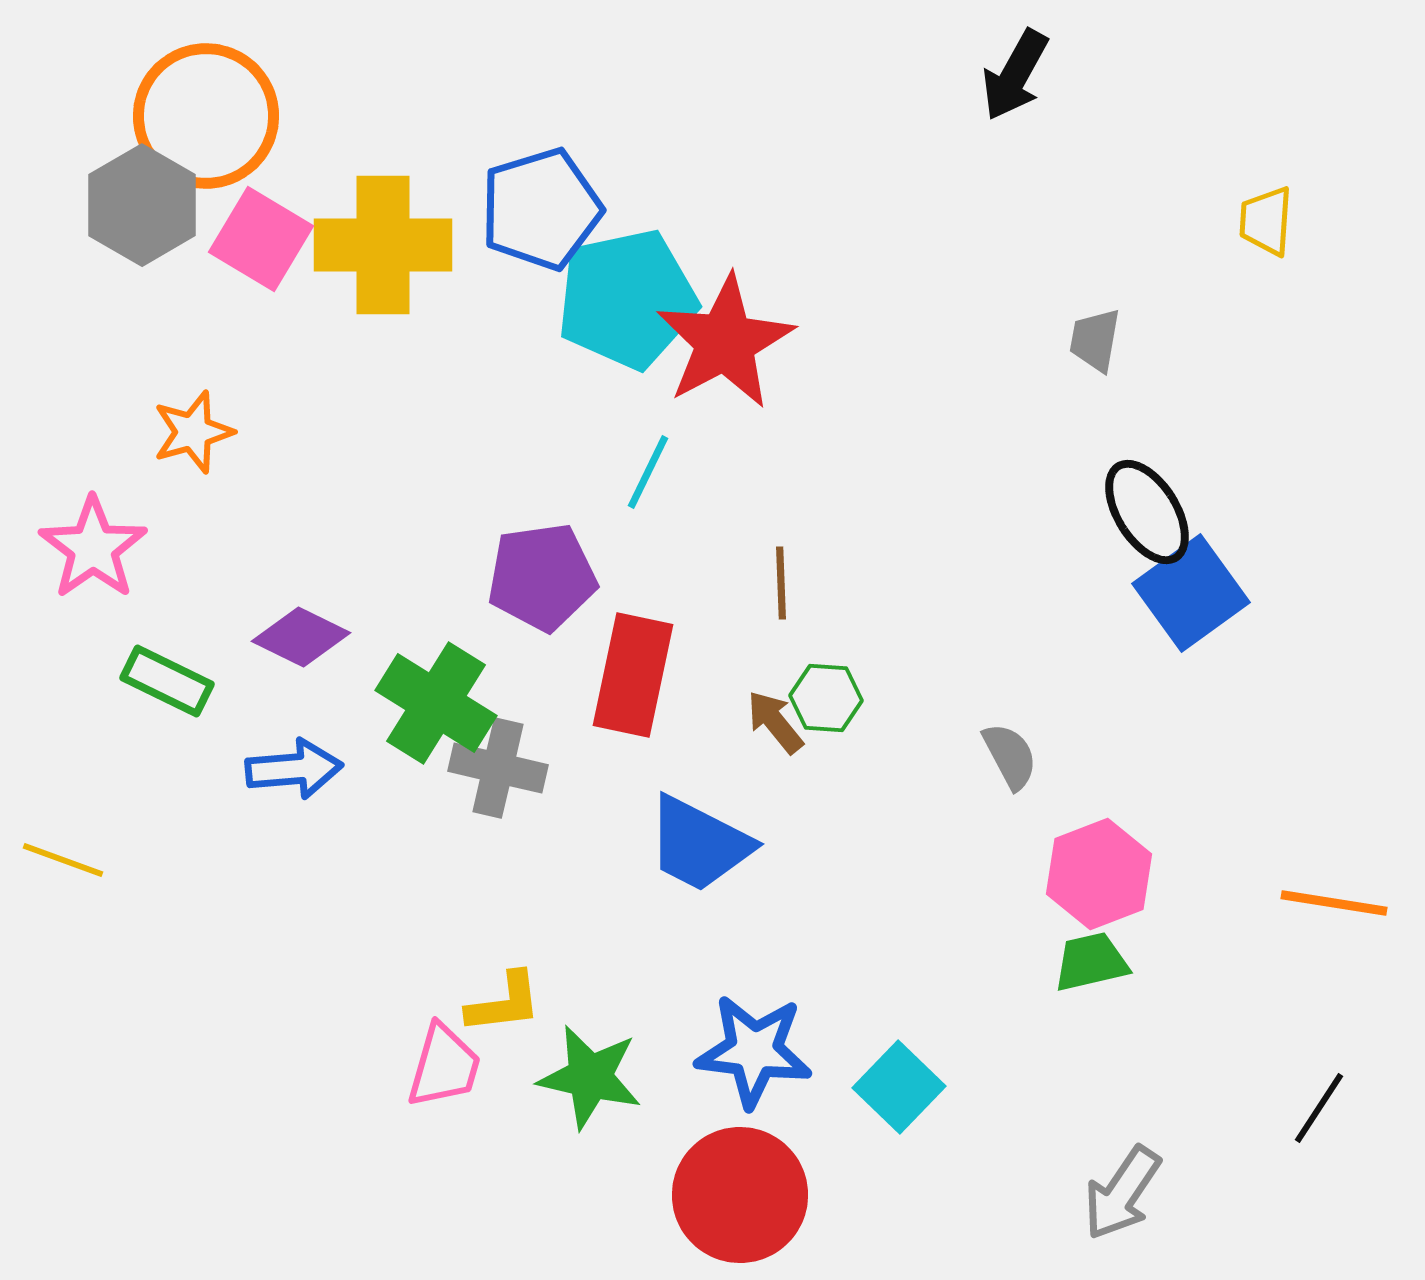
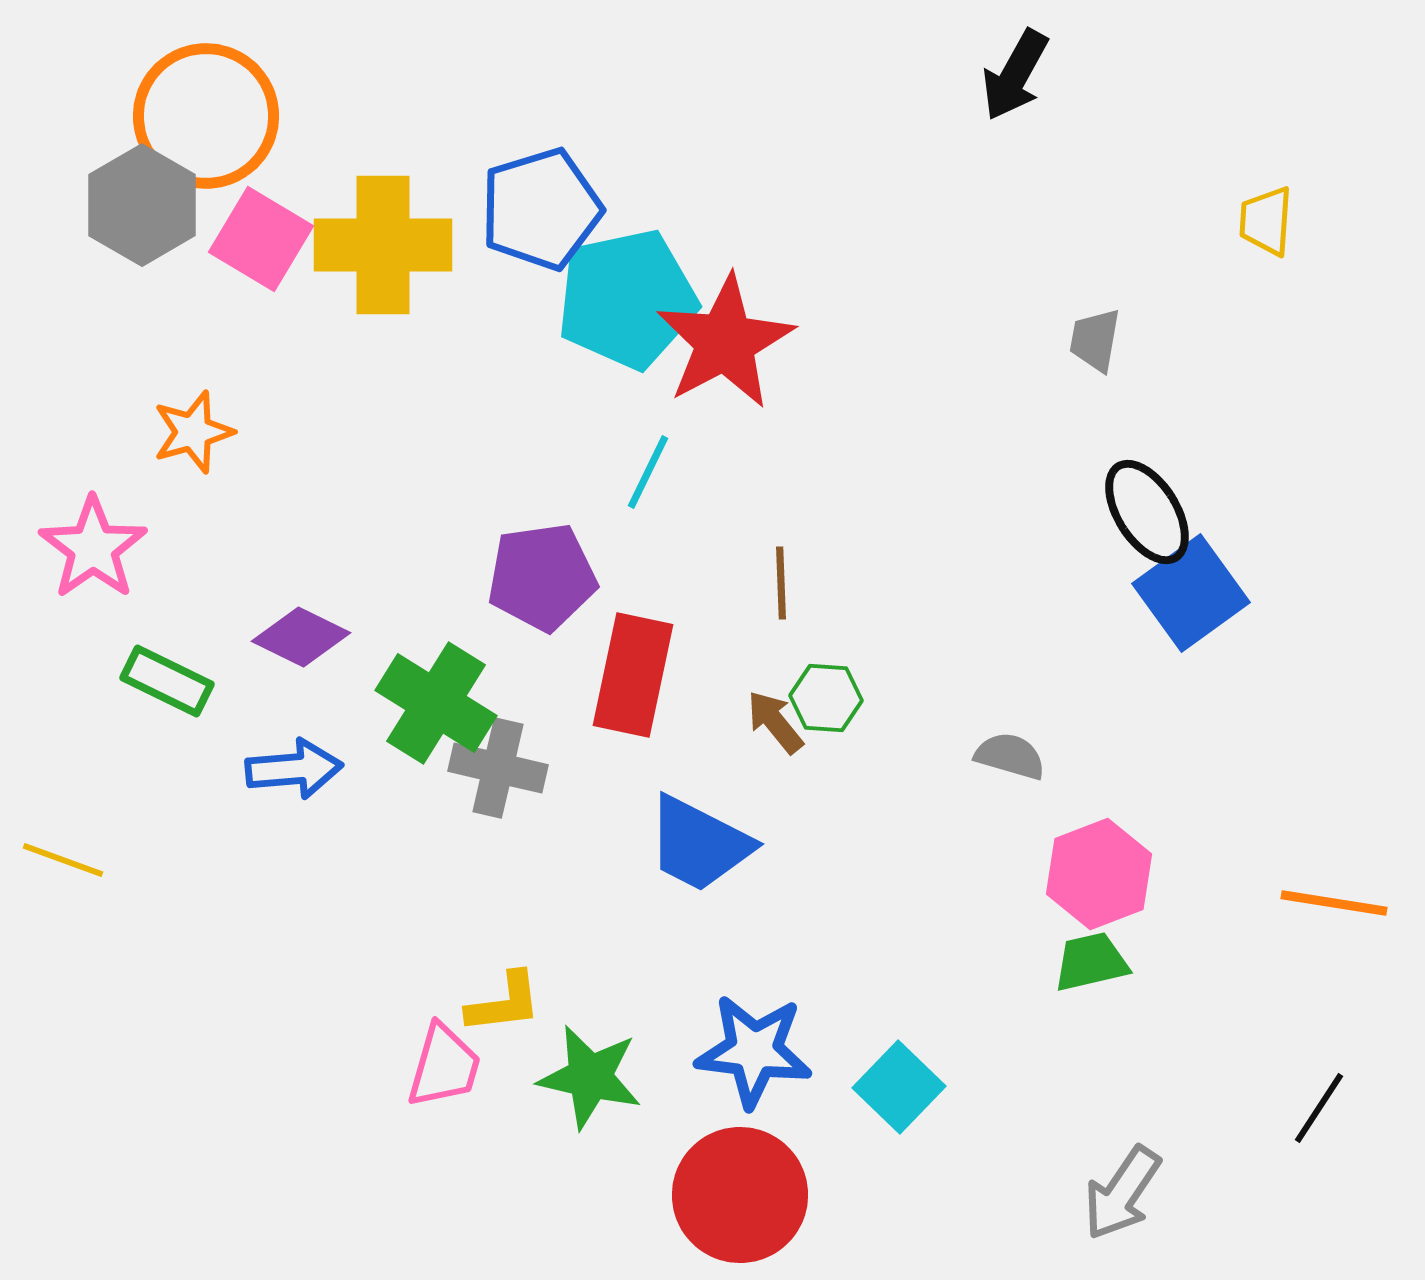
gray semicircle: rotated 46 degrees counterclockwise
